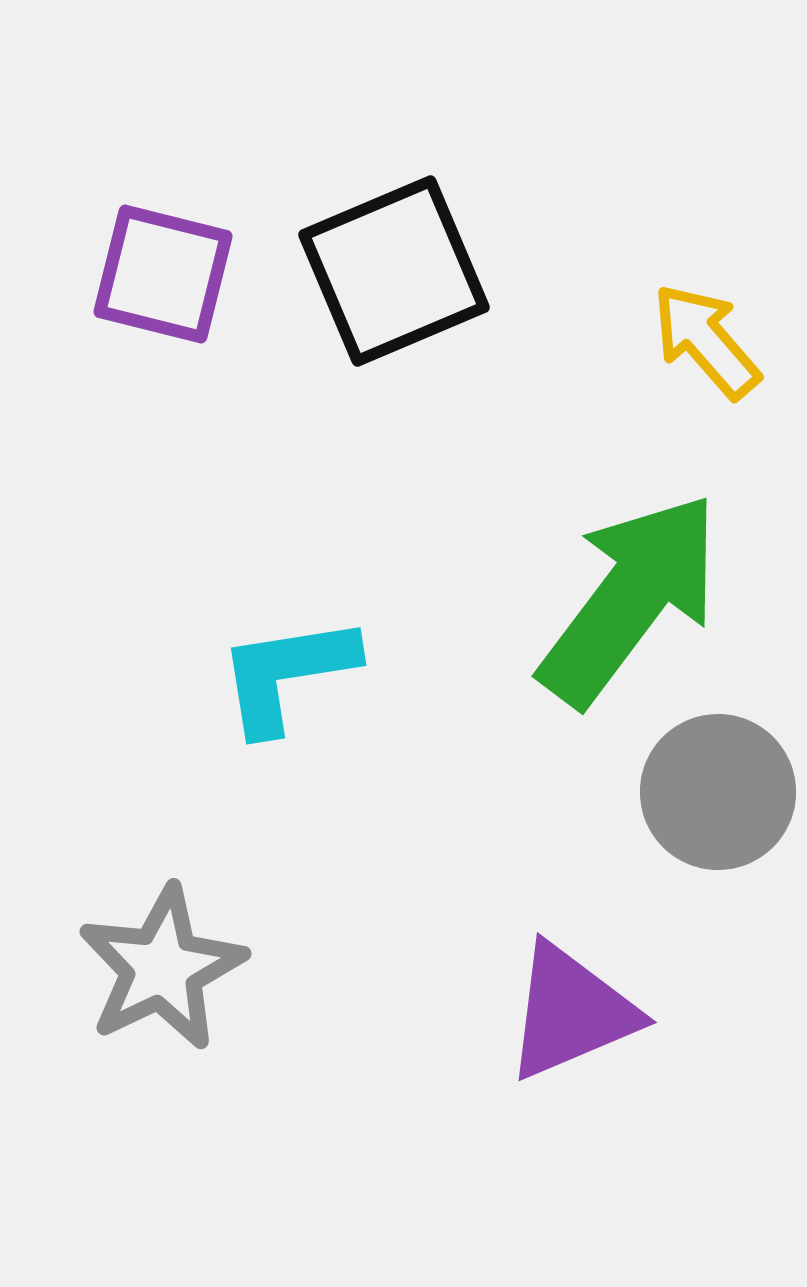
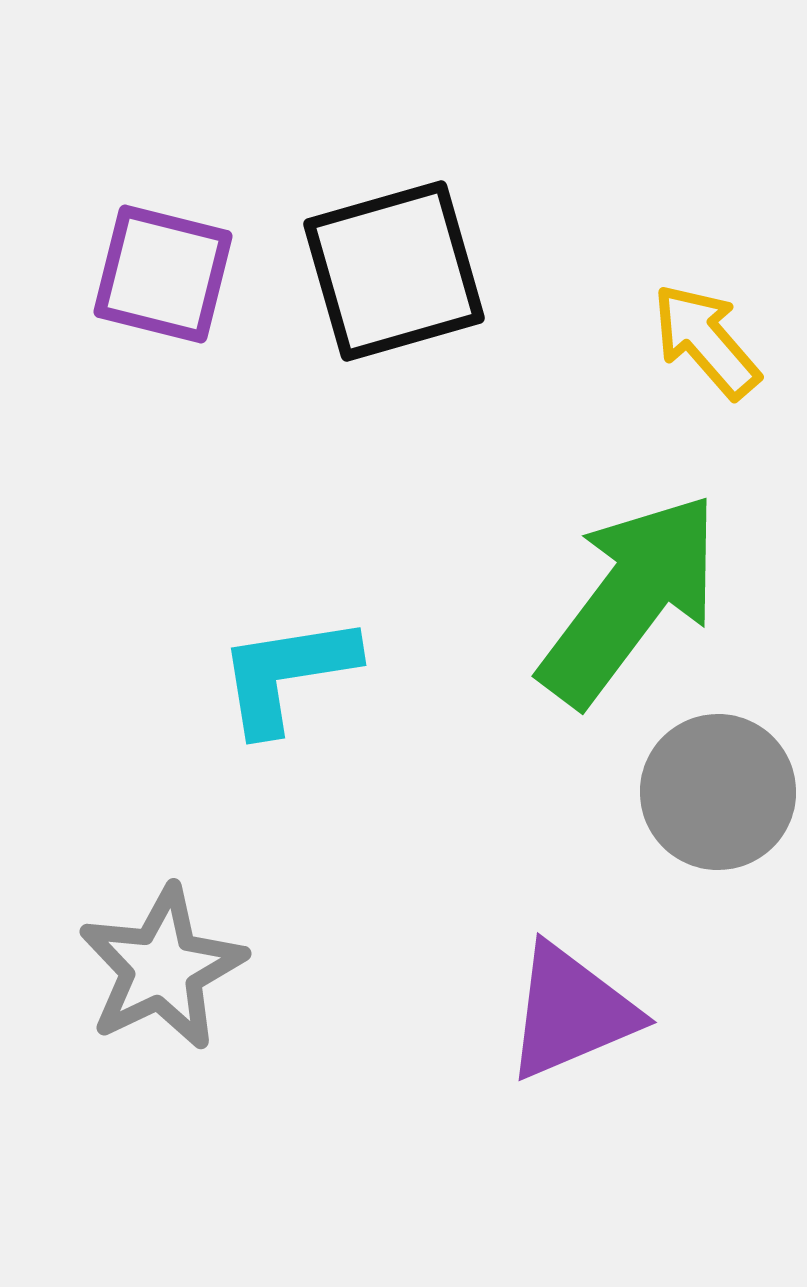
black square: rotated 7 degrees clockwise
